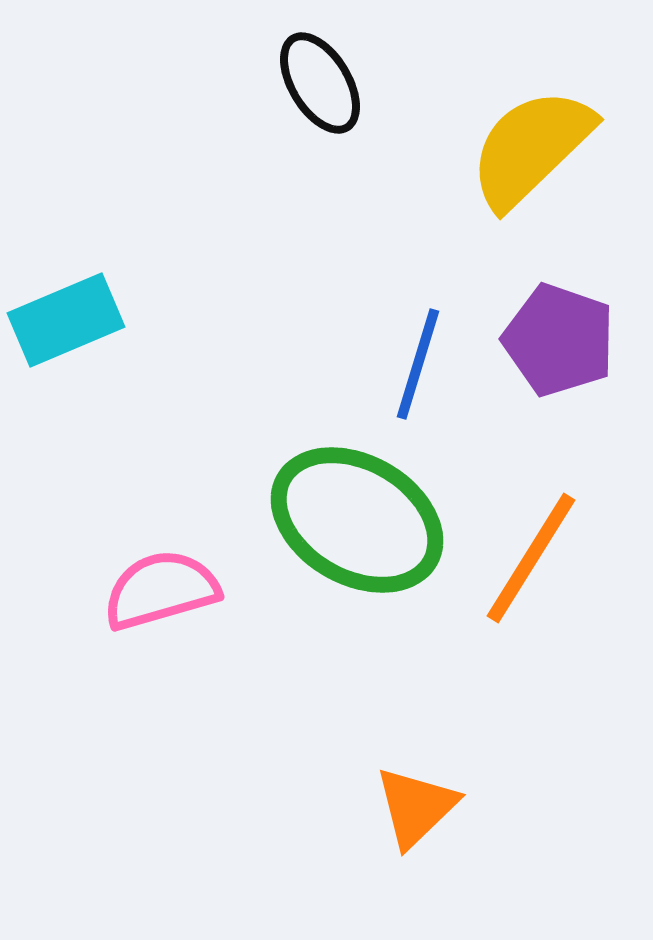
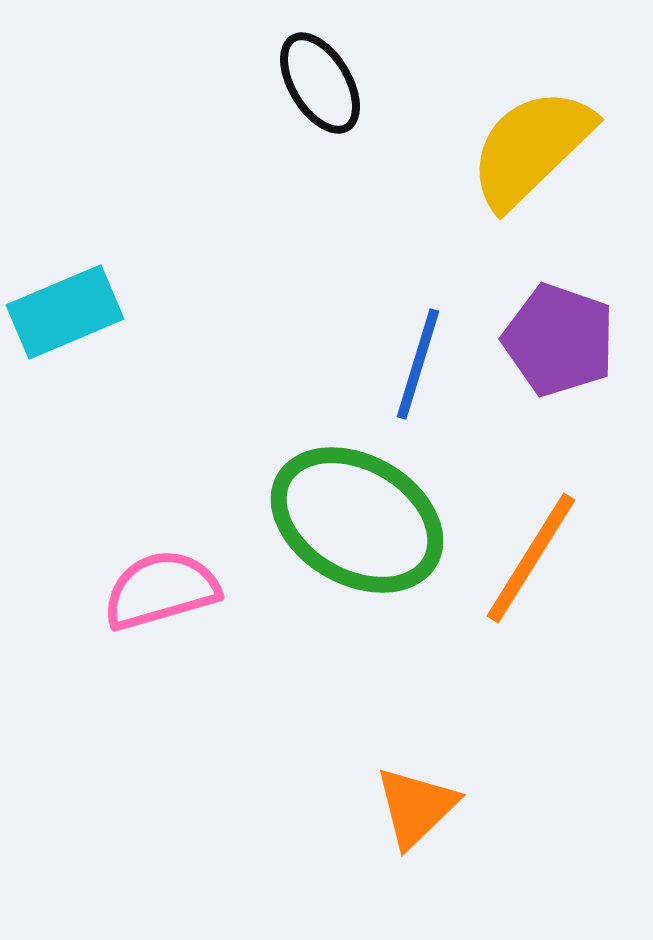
cyan rectangle: moved 1 px left, 8 px up
